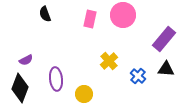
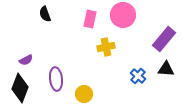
yellow cross: moved 3 px left, 14 px up; rotated 30 degrees clockwise
